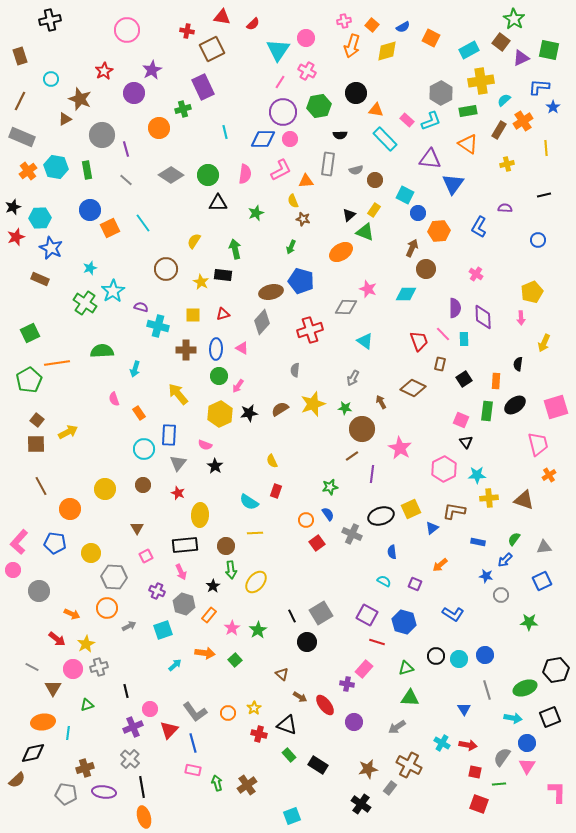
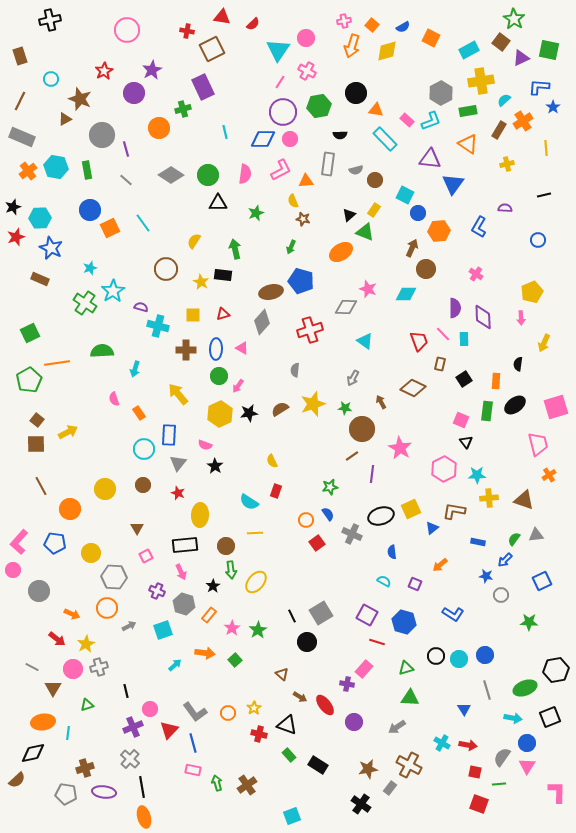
gray triangle at (544, 547): moved 8 px left, 12 px up
